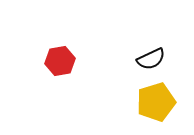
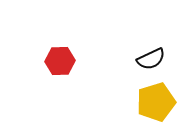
red hexagon: rotated 8 degrees clockwise
